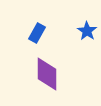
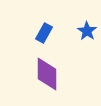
blue rectangle: moved 7 px right
